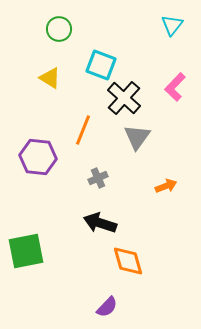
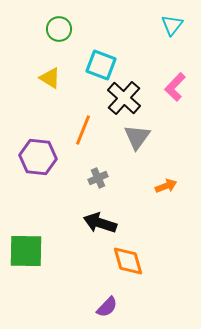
green square: rotated 12 degrees clockwise
